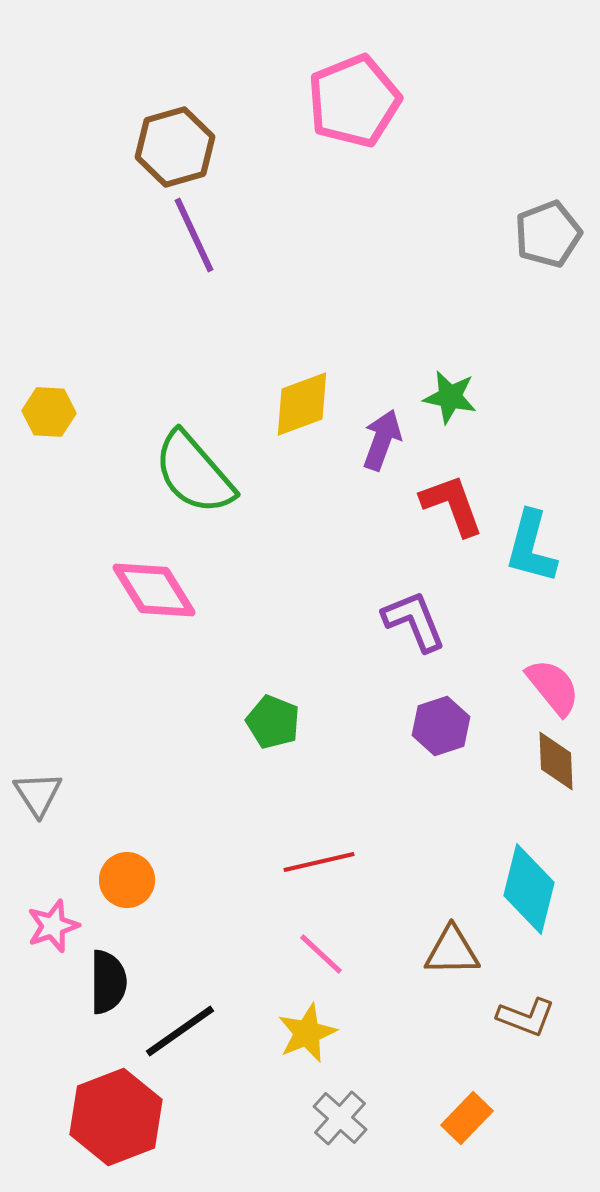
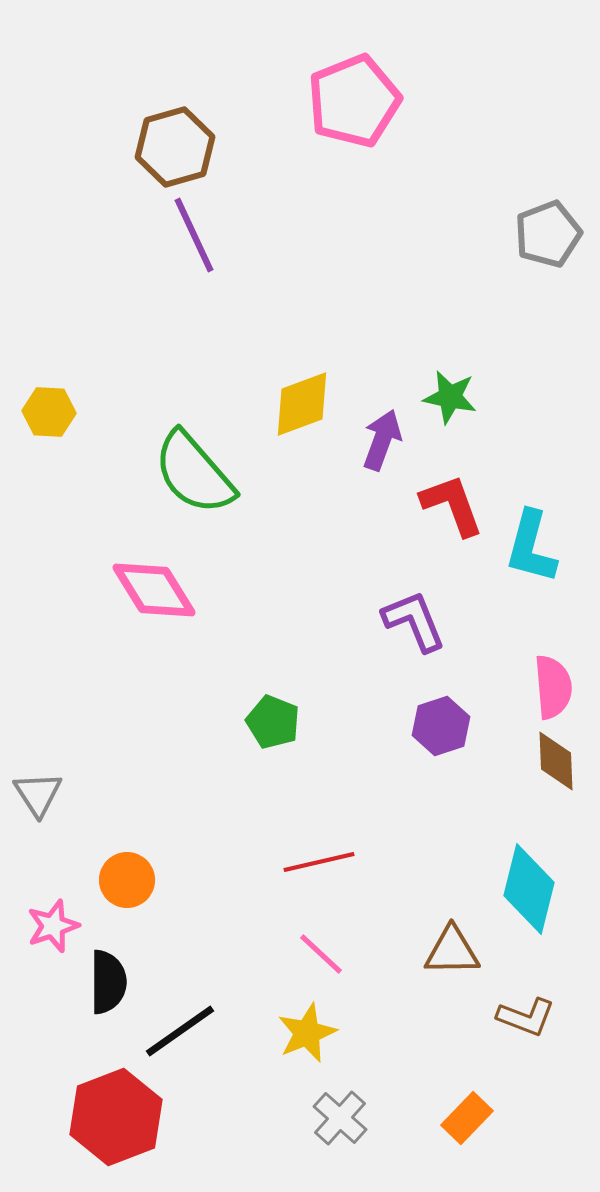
pink semicircle: rotated 34 degrees clockwise
